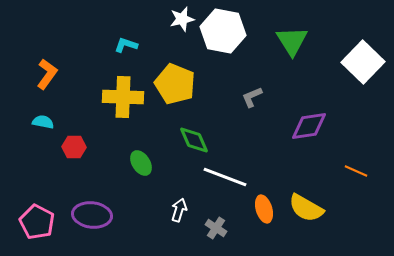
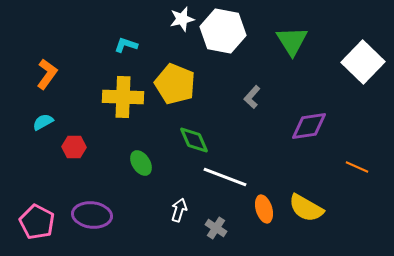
gray L-shape: rotated 25 degrees counterclockwise
cyan semicircle: rotated 40 degrees counterclockwise
orange line: moved 1 px right, 4 px up
